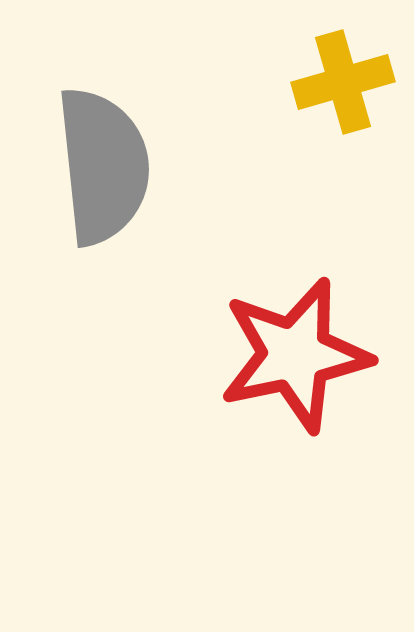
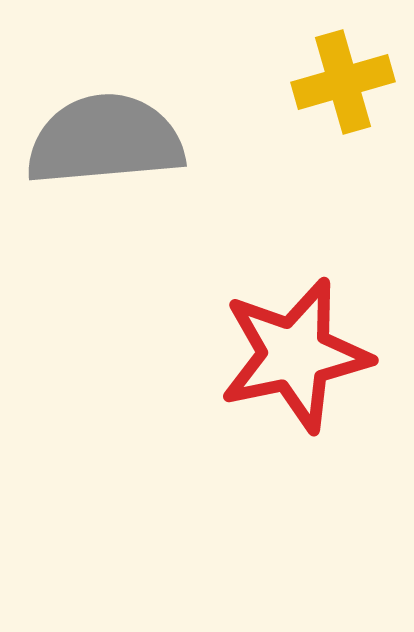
gray semicircle: moved 2 px right, 26 px up; rotated 89 degrees counterclockwise
